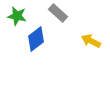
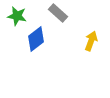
yellow arrow: rotated 84 degrees clockwise
